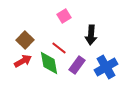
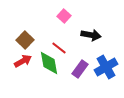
pink square: rotated 16 degrees counterclockwise
black arrow: rotated 84 degrees counterclockwise
purple rectangle: moved 3 px right, 4 px down
